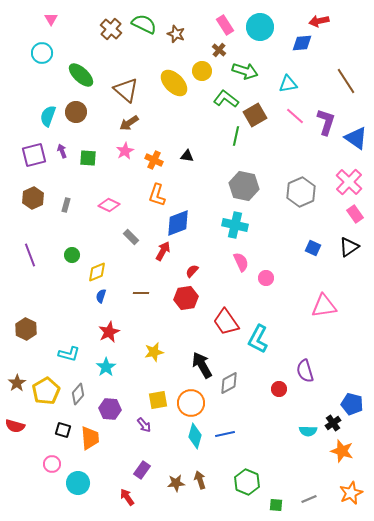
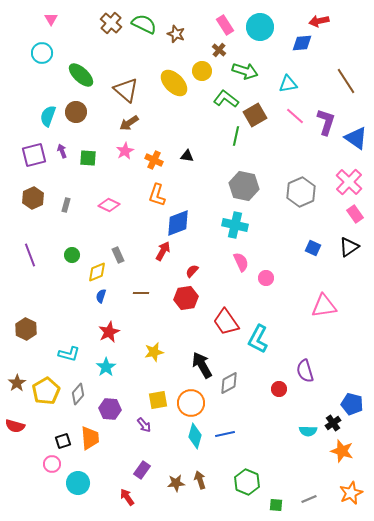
brown cross at (111, 29): moved 6 px up
gray rectangle at (131, 237): moved 13 px left, 18 px down; rotated 21 degrees clockwise
black square at (63, 430): moved 11 px down; rotated 35 degrees counterclockwise
